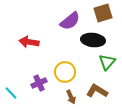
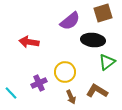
green triangle: rotated 12 degrees clockwise
